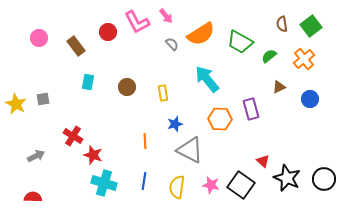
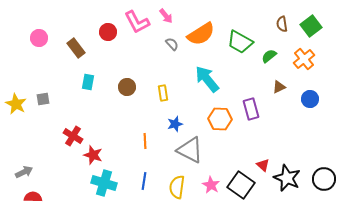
brown rectangle: moved 2 px down
gray arrow: moved 12 px left, 16 px down
red triangle: moved 4 px down
pink star: rotated 18 degrees clockwise
